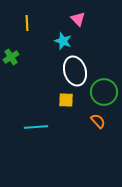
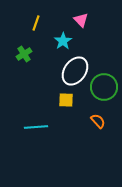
pink triangle: moved 3 px right, 1 px down
yellow line: moved 9 px right; rotated 21 degrees clockwise
cyan star: rotated 18 degrees clockwise
green cross: moved 13 px right, 3 px up
white ellipse: rotated 52 degrees clockwise
green circle: moved 5 px up
